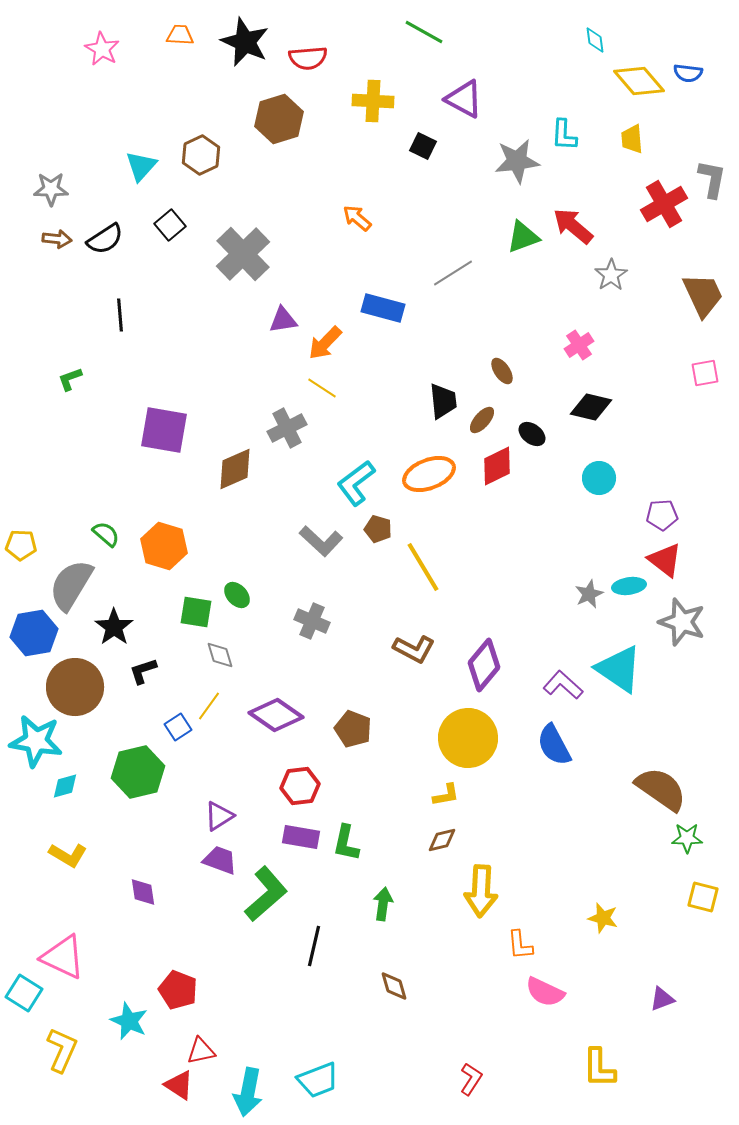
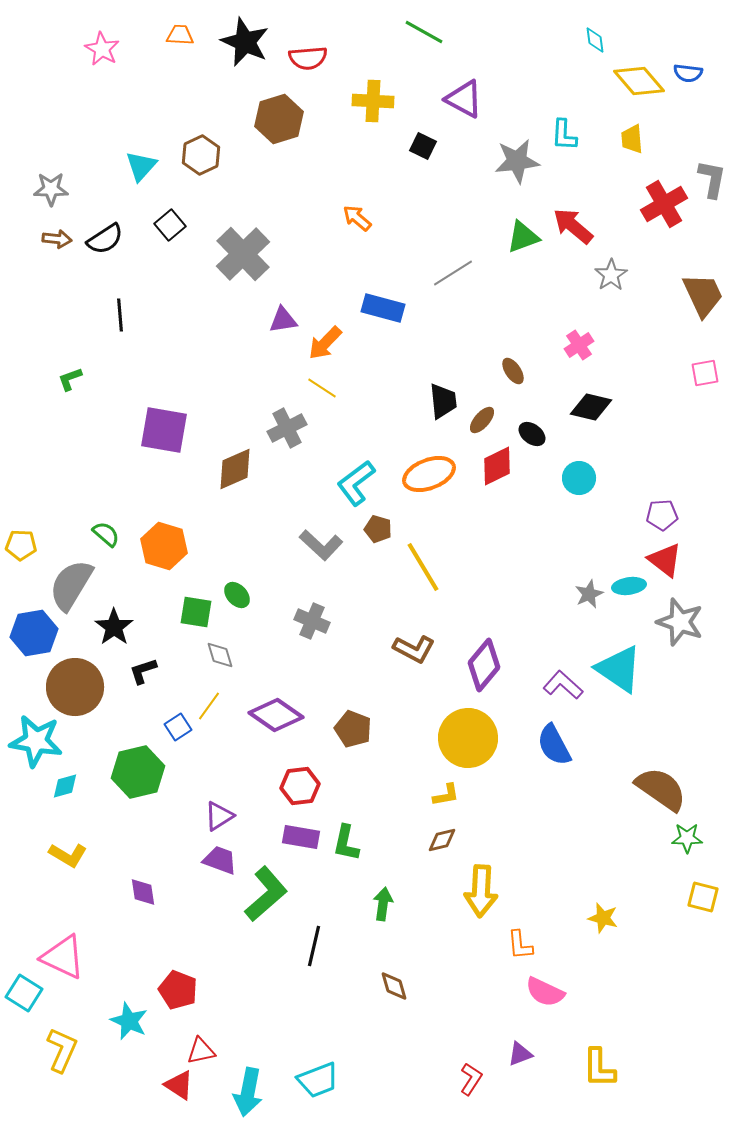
brown ellipse at (502, 371): moved 11 px right
cyan circle at (599, 478): moved 20 px left
gray L-shape at (321, 541): moved 4 px down
gray star at (682, 622): moved 2 px left
purple triangle at (662, 999): moved 142 px left, 55 px down
